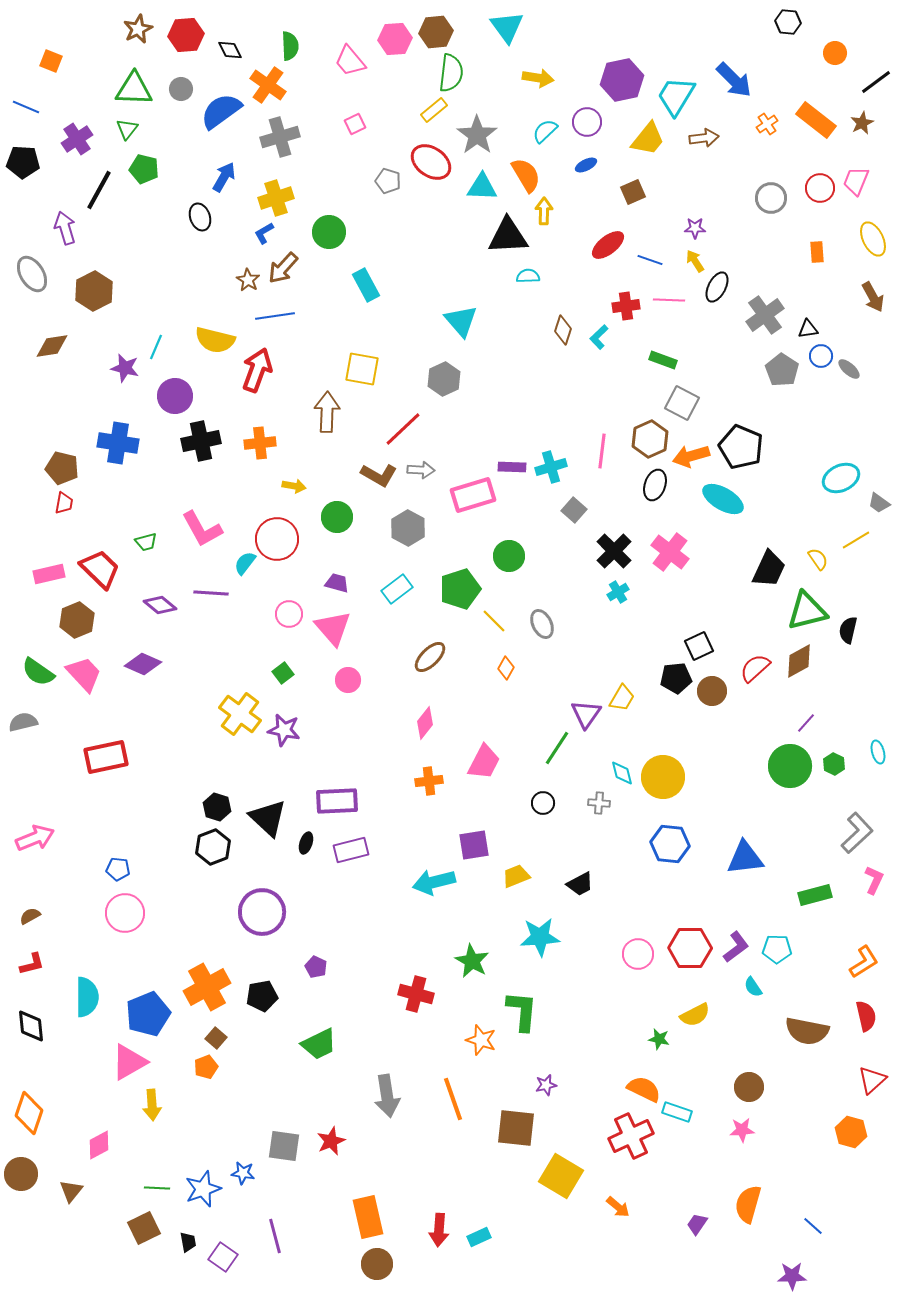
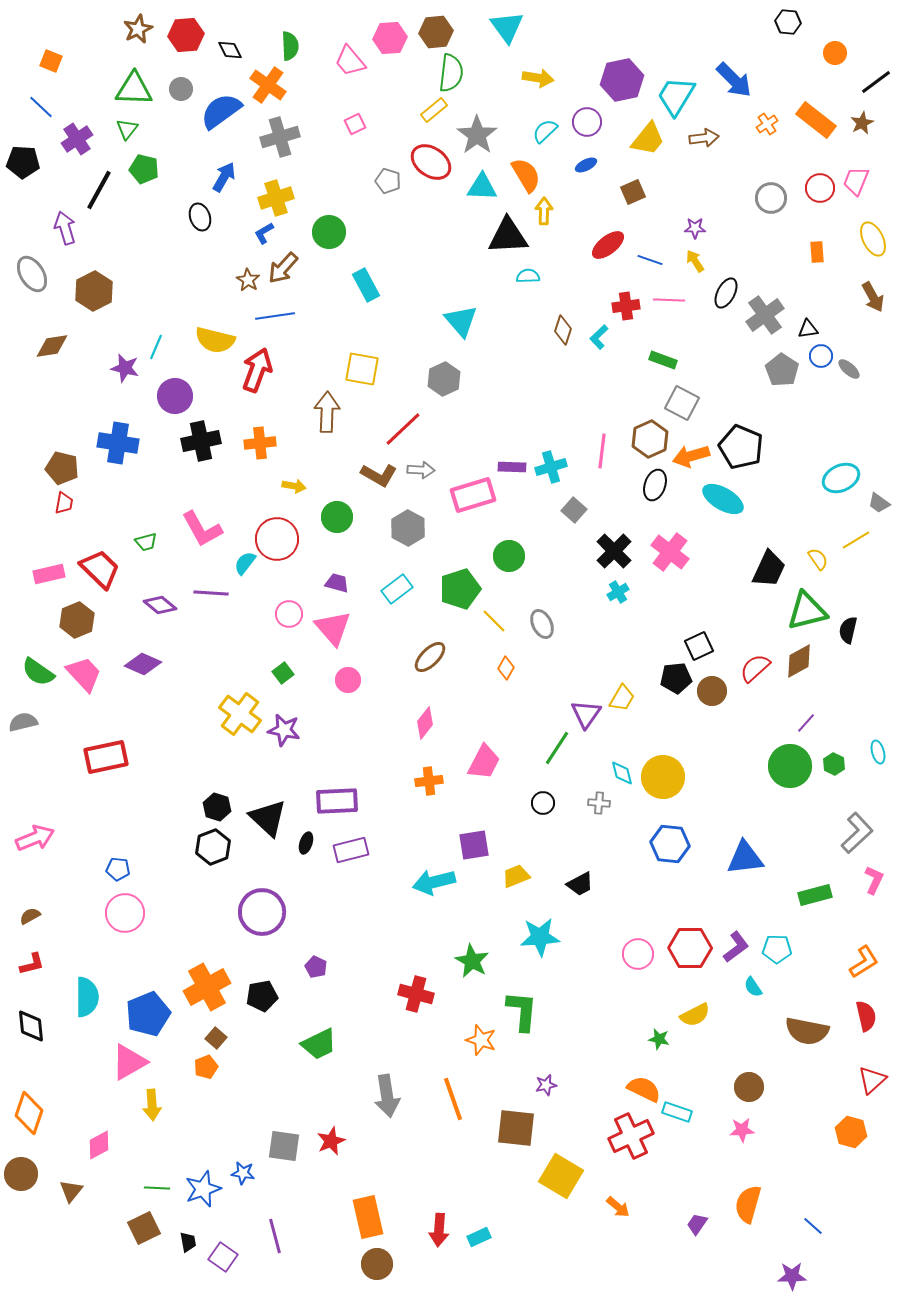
pink hexagon at (395, 39): moved 5 px left, 1 px up
blue line at (26, 107): moved 15 px right; rotated 20 degrees clockwise
black ellipse at (717, 287): moved 9 px right, 6 px down
